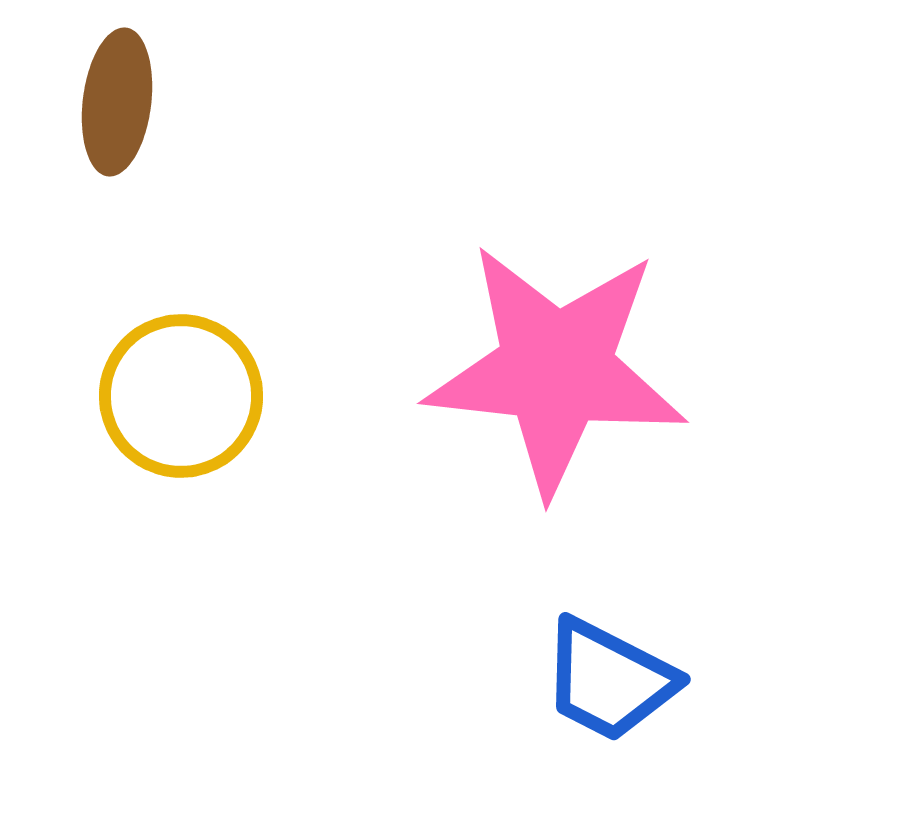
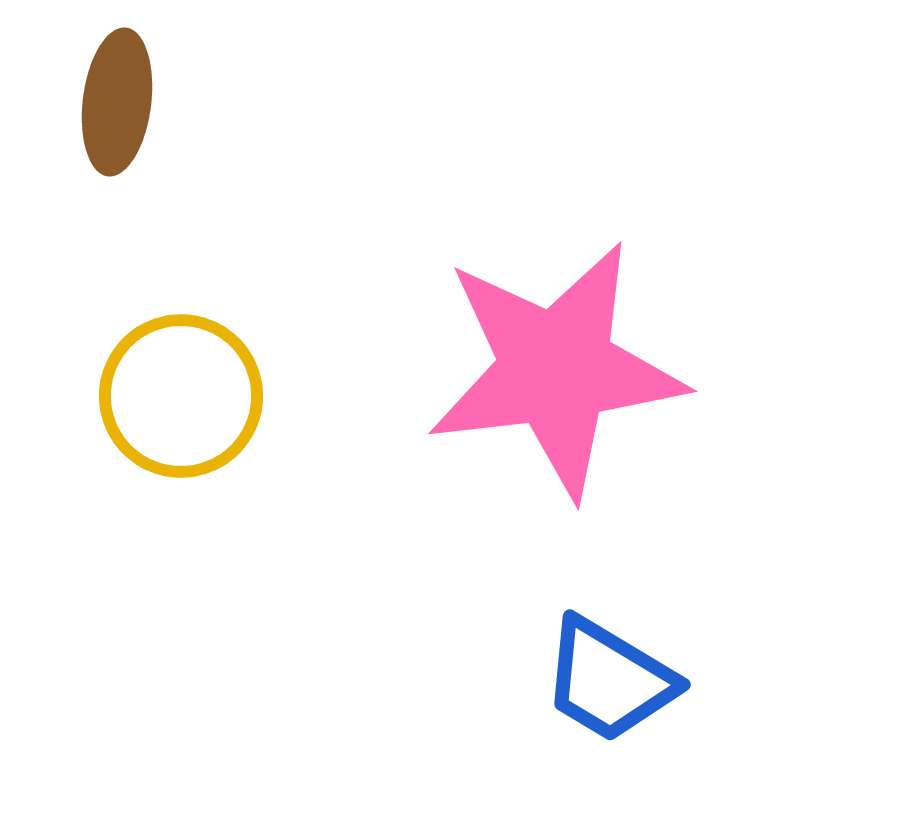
pink star: rotated 13 degrees counterclockwise
blue trapezoid: rotated 4 degrees clockwise
